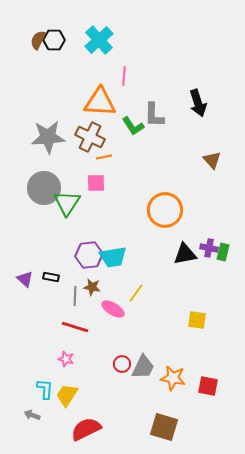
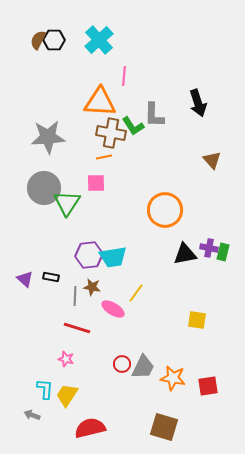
brown cross: moved 21 px right, 4 px up; rotated 16 degrees counterclockwise
red line: moved 2 px right, 1 px down
red square: rotated 20 degrees counterclockwise
red semicircle: moved 4 px right, 1 px up; rotated 12 degrees clockwise
